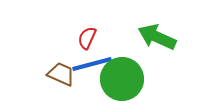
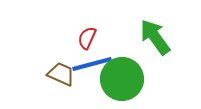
green arrow: moved 2 px left; rotated 30 degrees clockwise
